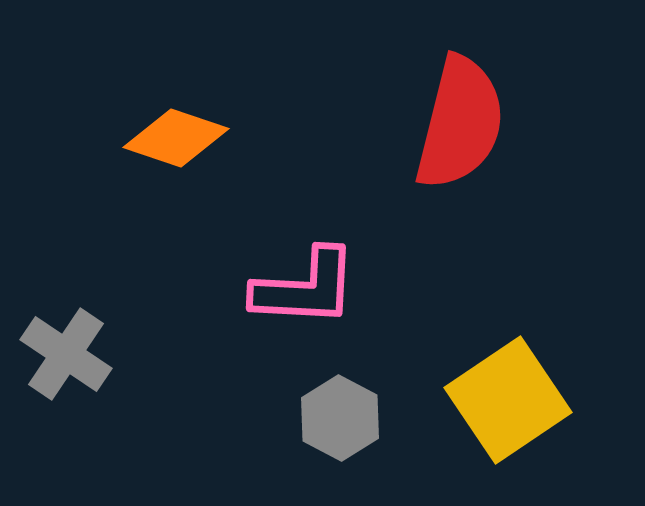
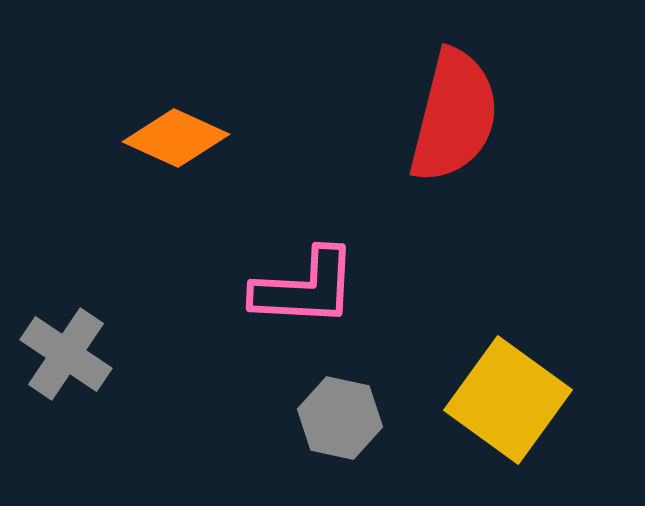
red semicircle: moved 6 px left, 7 px up
orange diamond: rotated 6 degrees clockwise
yellow square: rotated 20 degrees counterclockwise
gray hexagon: rotated 16 degrees counterclockwise
